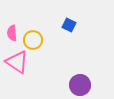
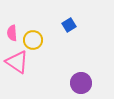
blue square: rotated 32 degrees clockwise
purple circle: moved 1 px right, 2 px up
